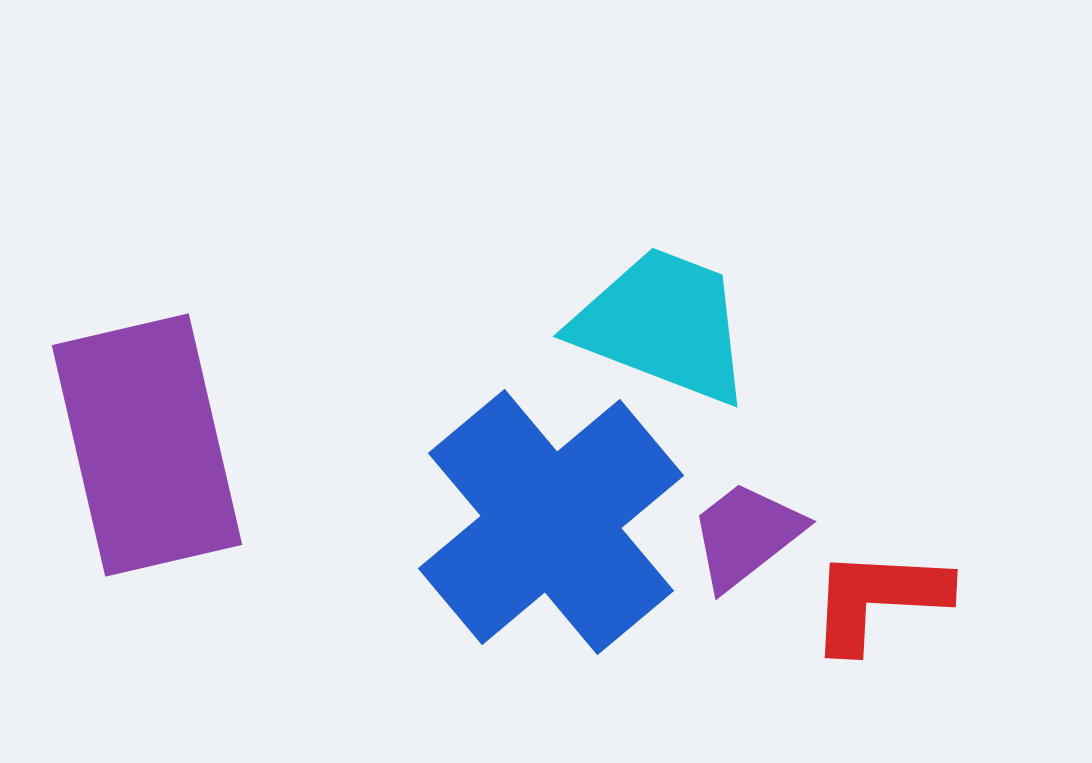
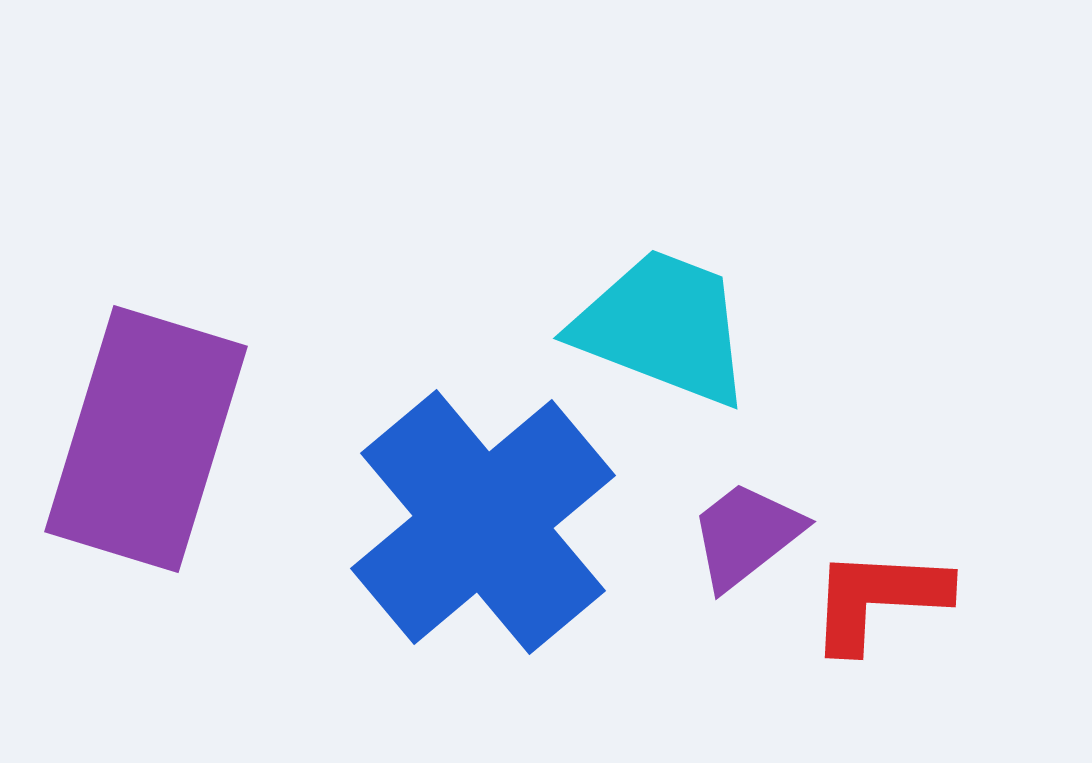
cyan trapezoid: moved 2 px down
purple rectangle: moved 1 px left, 6 px up; rotated 30 degrees clockwise
blue cross: moved 68 px left
